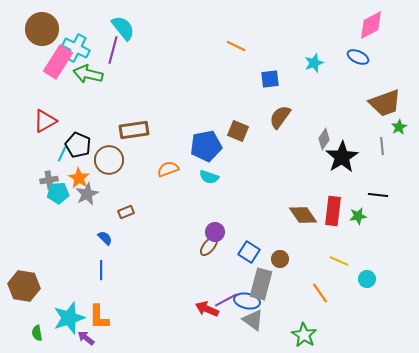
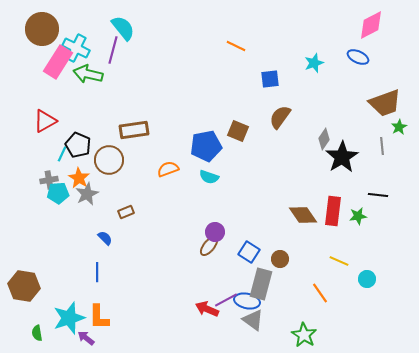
blue line at (101, 270): moved 4 px left, 2 px down
